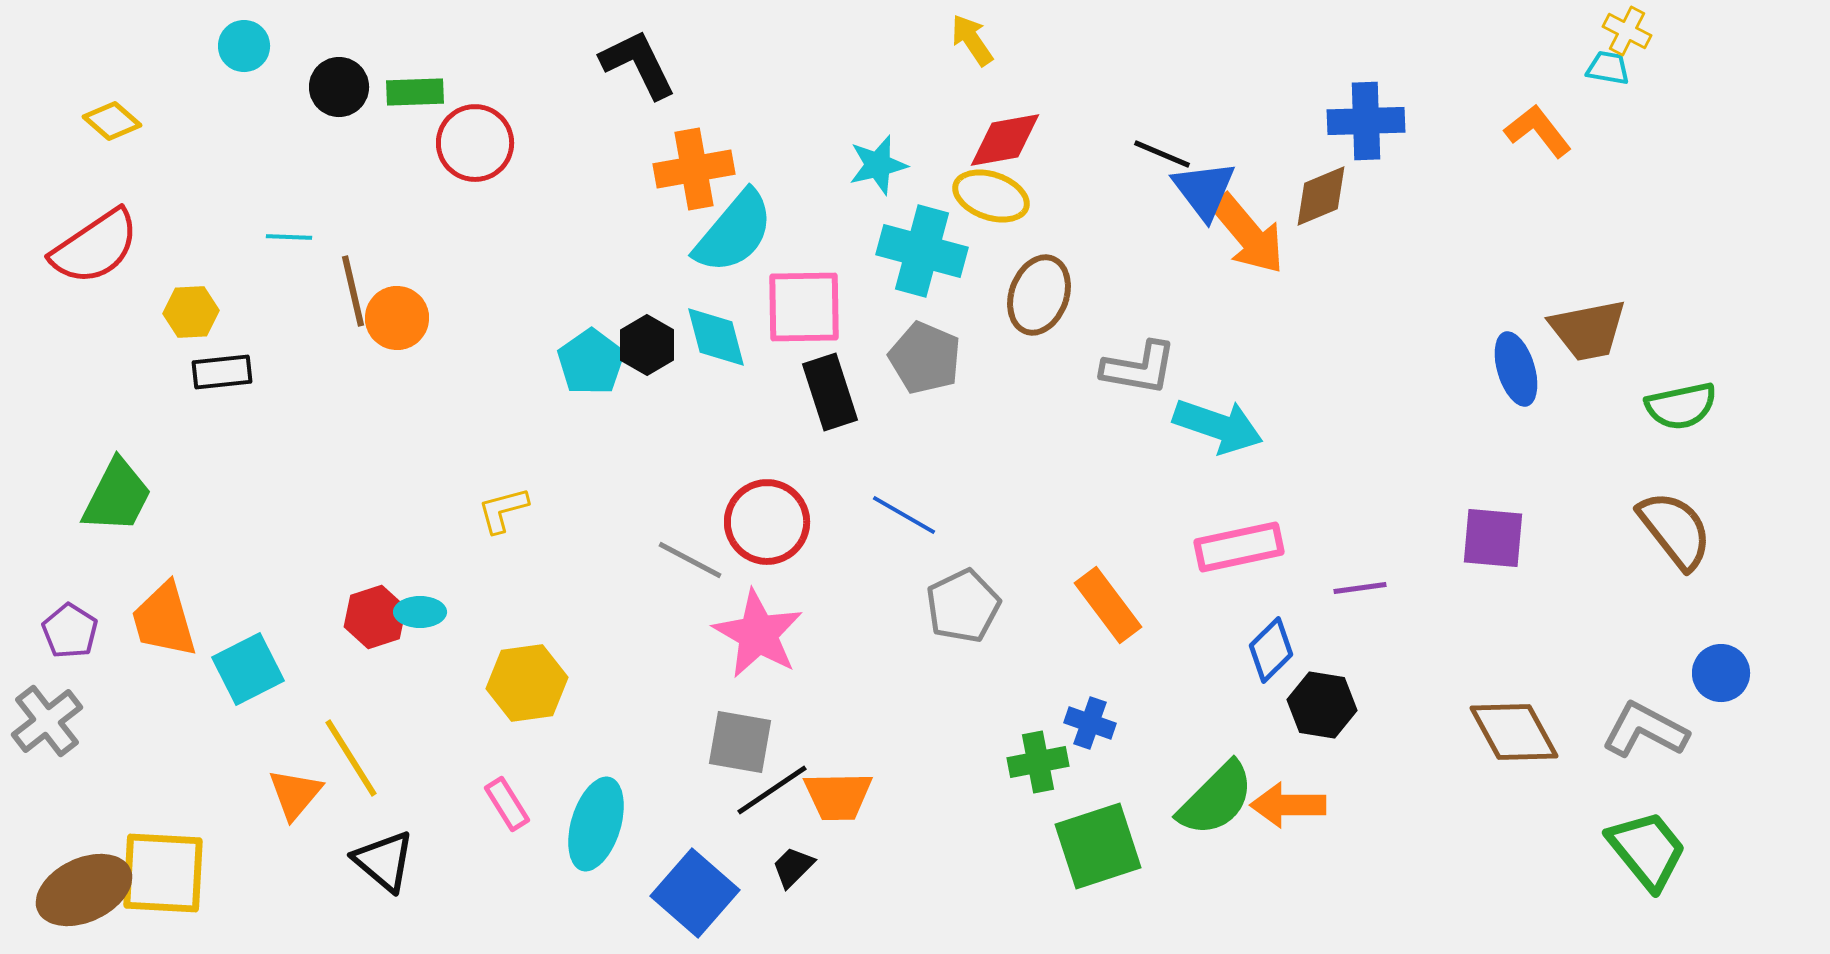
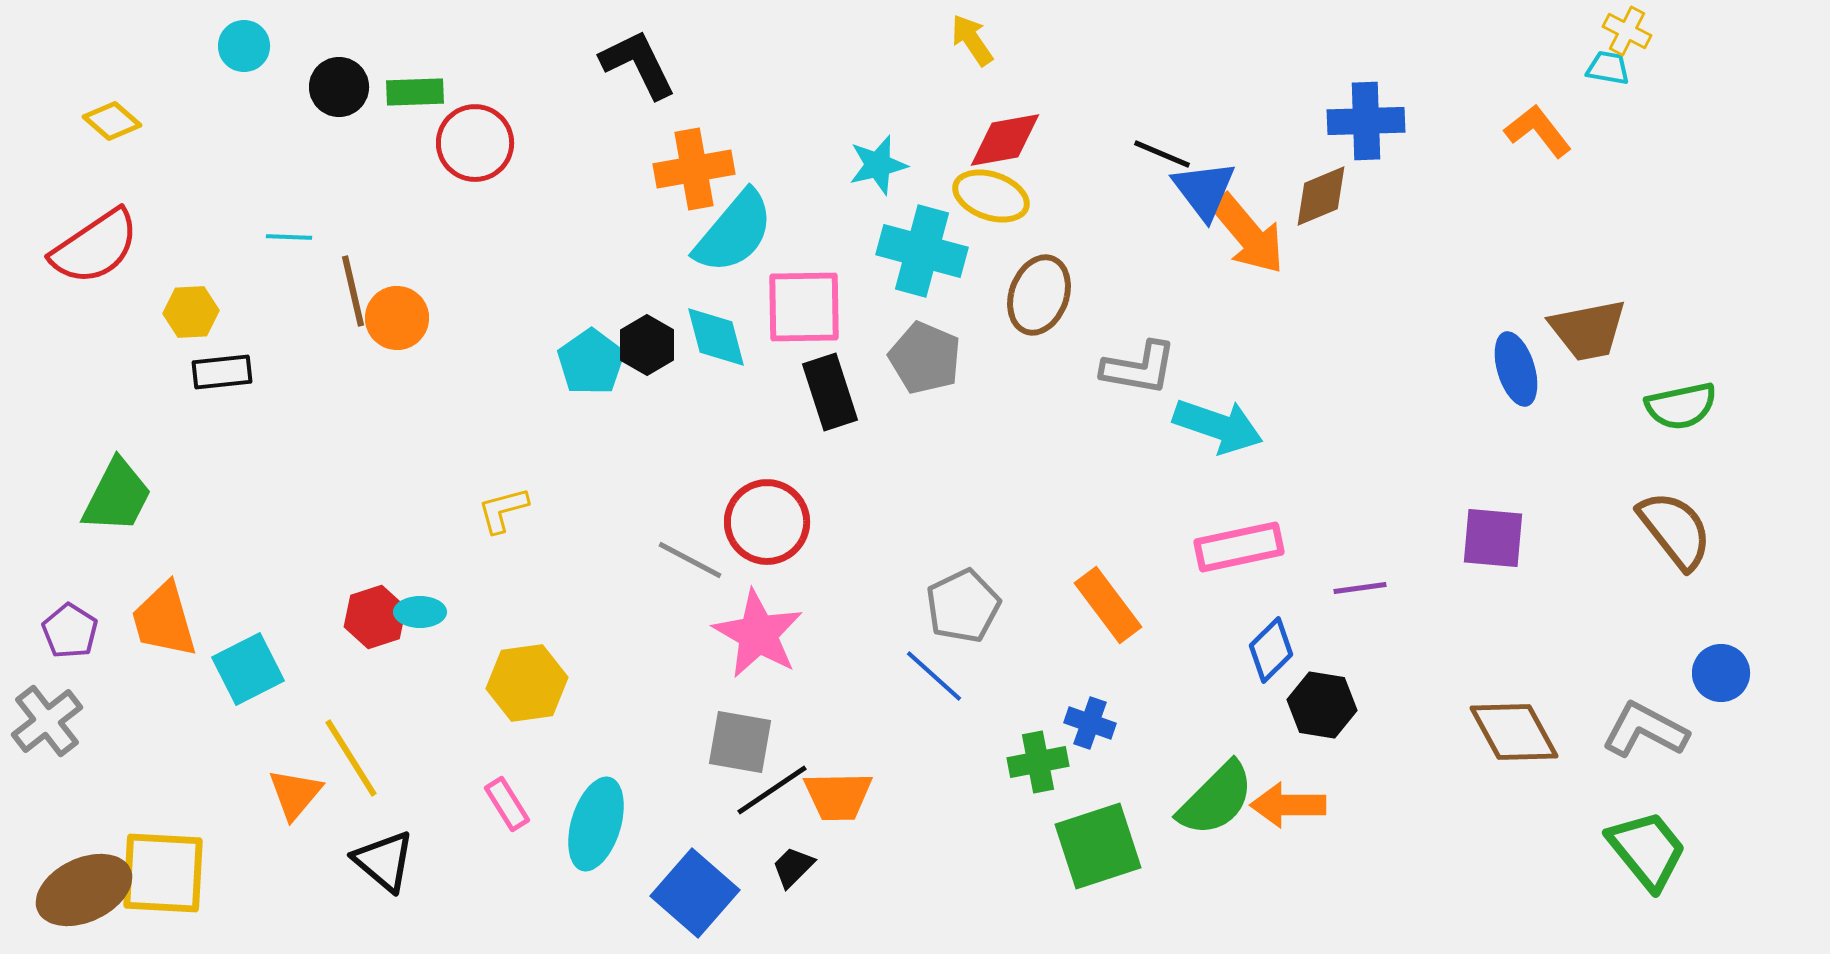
blue line at (904, 515): moved 30 px right, 161 px down; rotated 12 degrees clockwise
